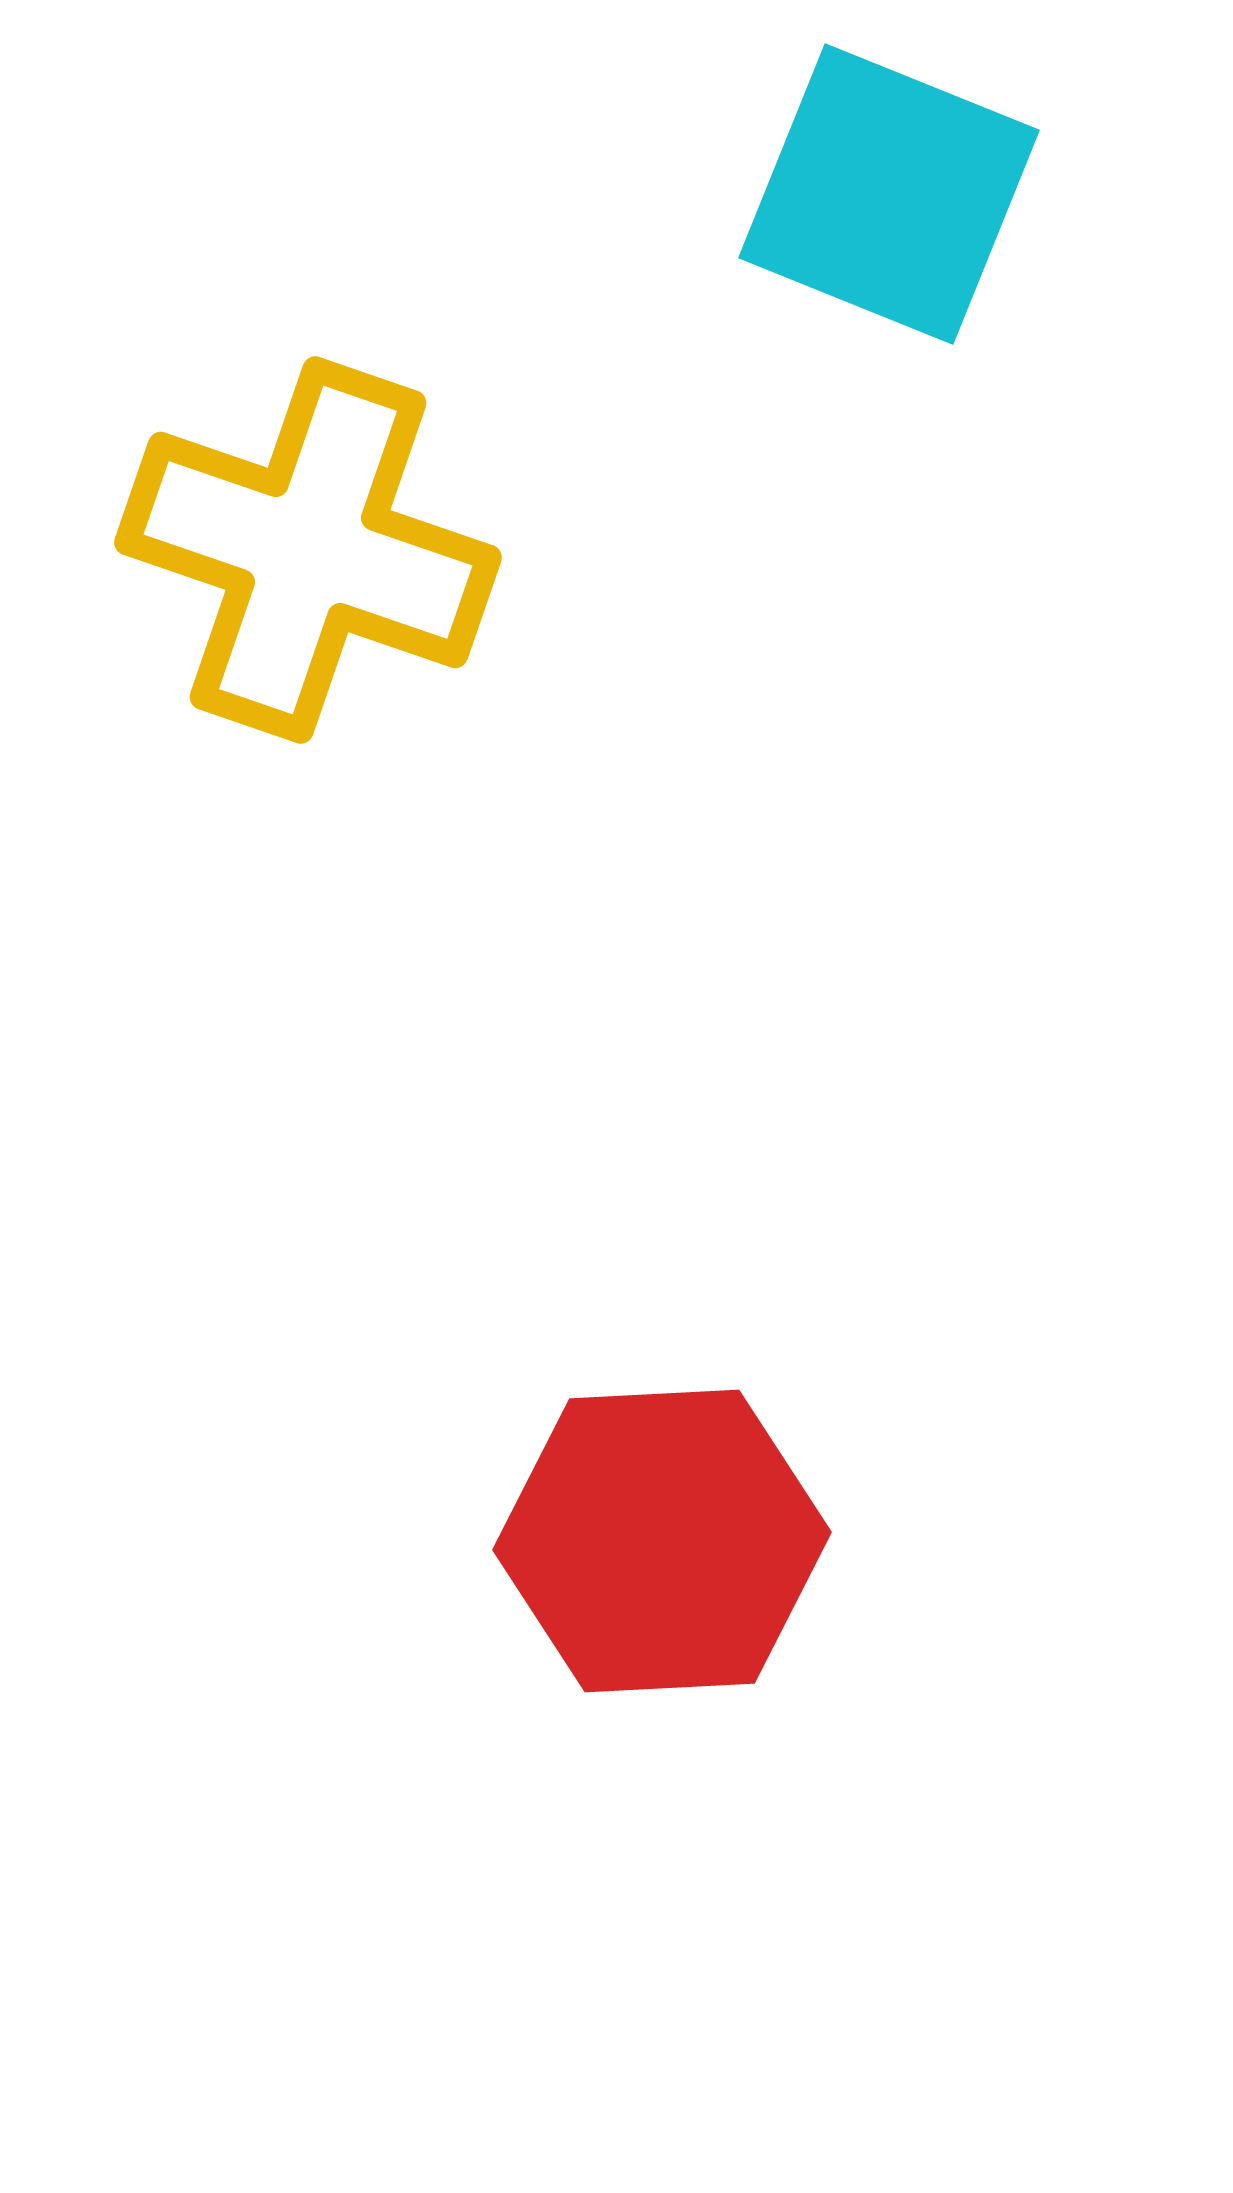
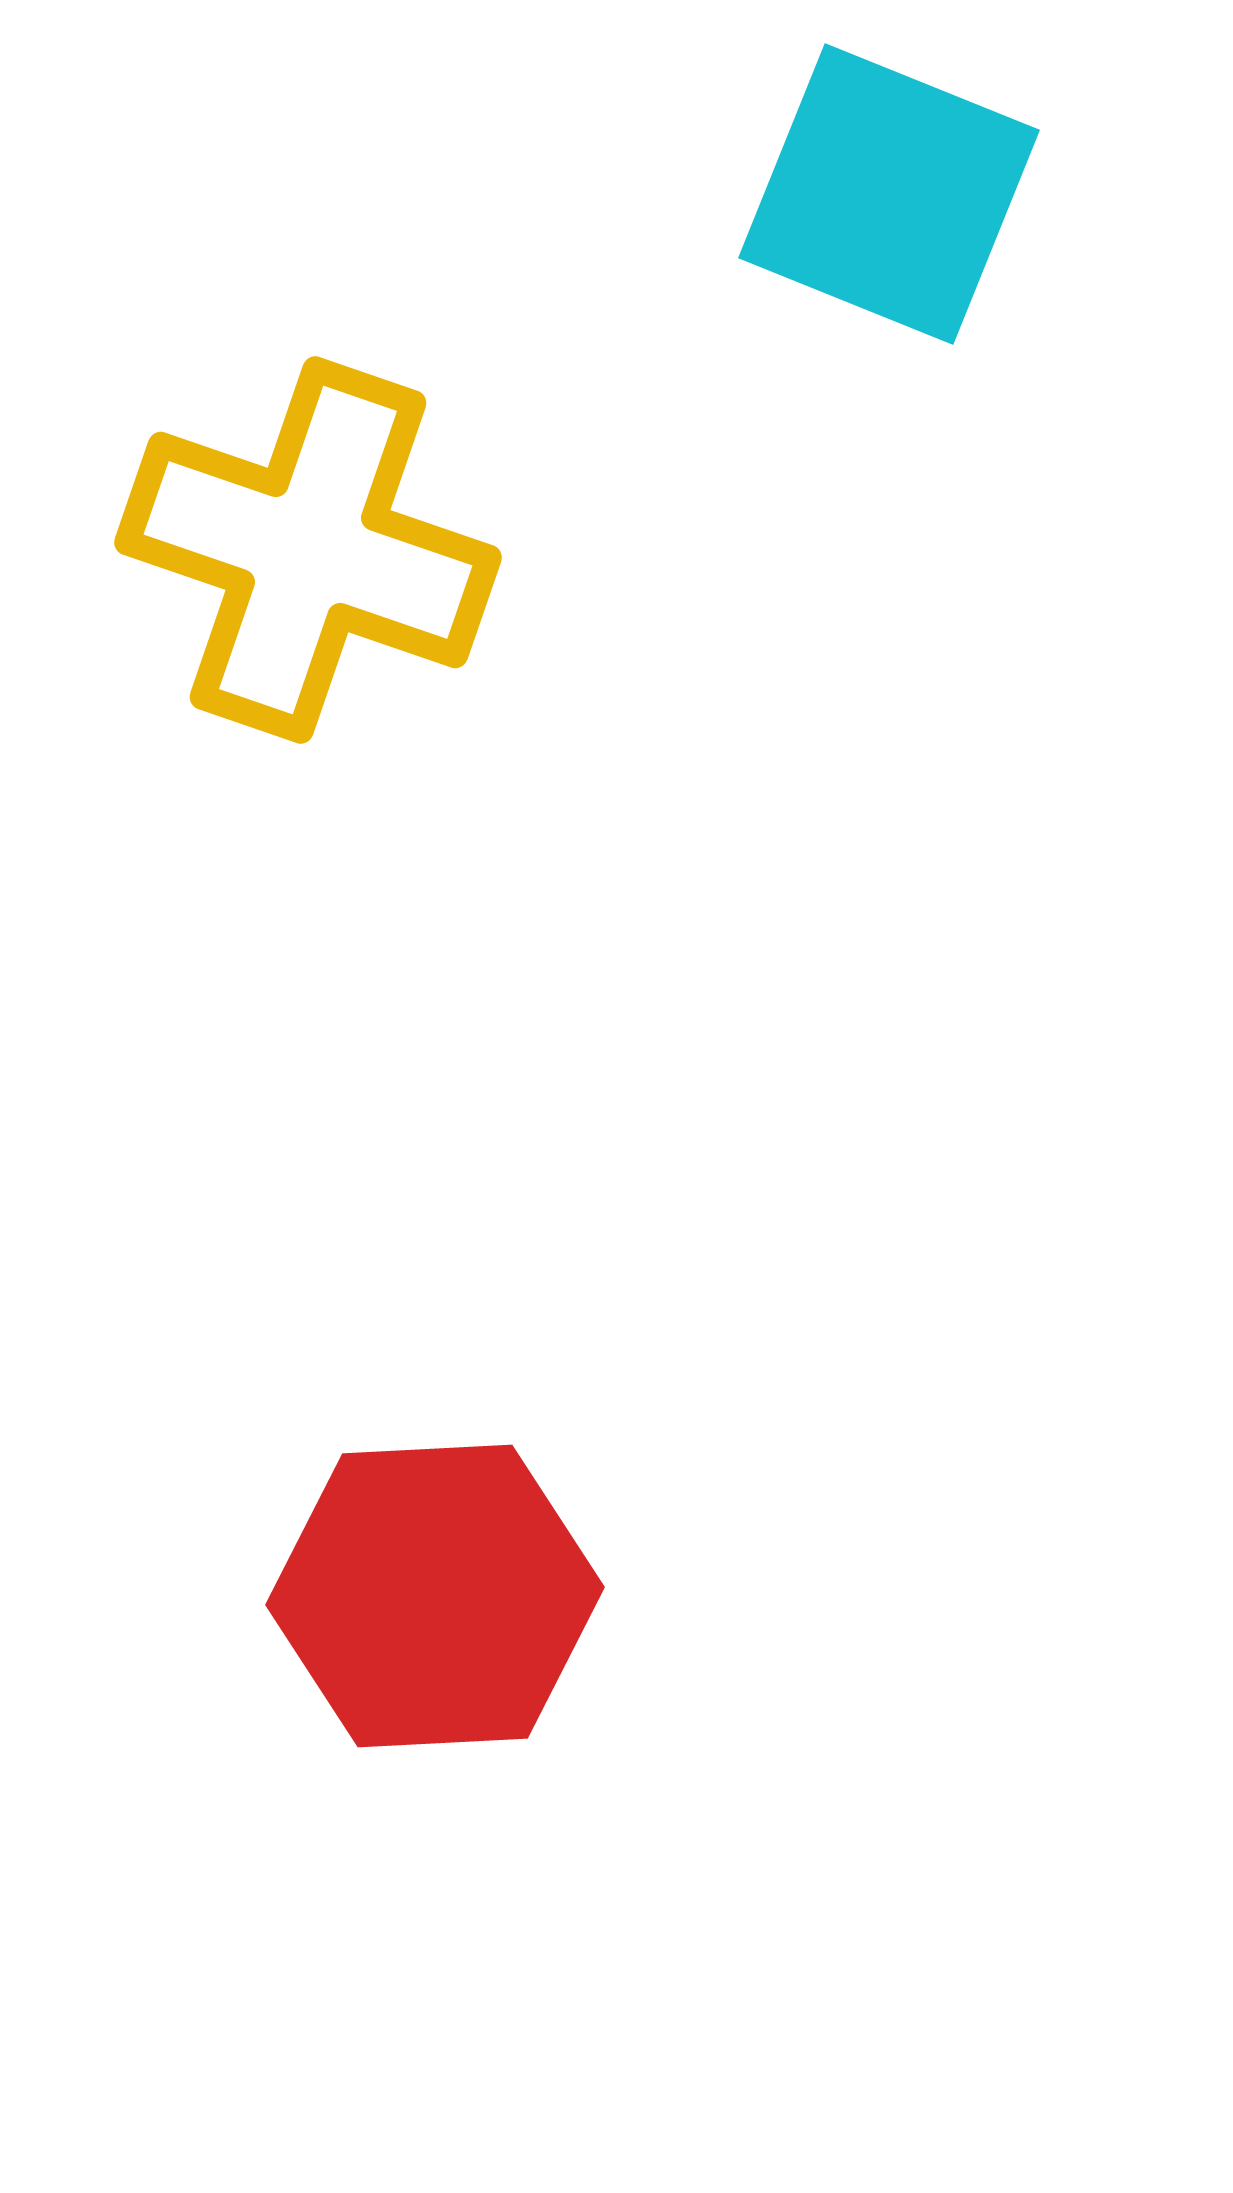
red hexagon: moved 227 px left, 55 px down
